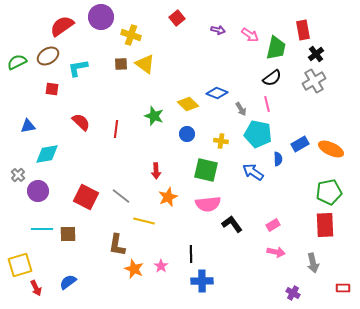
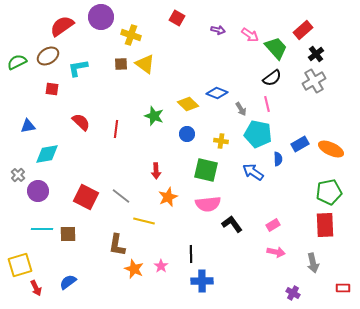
red square at (177, 18): rotated 21 degrees counterclockwise
red rectangle at (303, 30): rotated 60 degrees clockwise
green trapezoid at (276, 48): rotated 55 degrees counterclockwise
